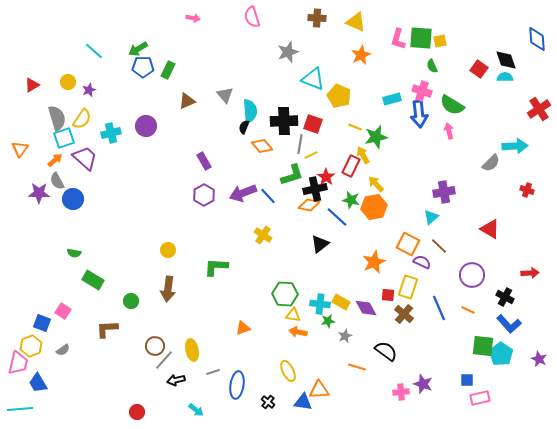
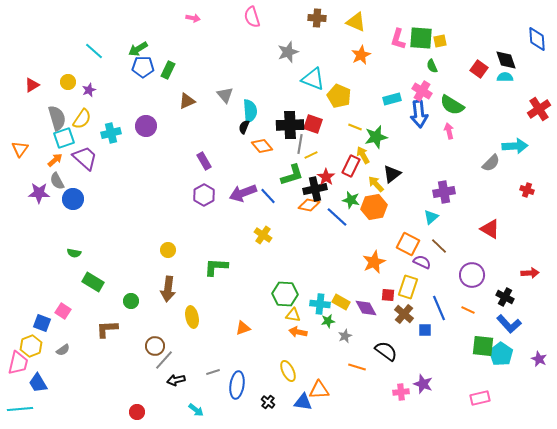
pink cross at (422, 91): rotated 12 degrees clockwise
black cross at (284, 121): moved 6 px right, 4 px down
black triangle at (320, 244): moved 72 px right, 70 px up
green rectangle at (93, 280): moved 2 px down
yellow ellipse at (192, 350): moved 33 px up
blue square at (467, 380): moved 42 px left, 50 px up
